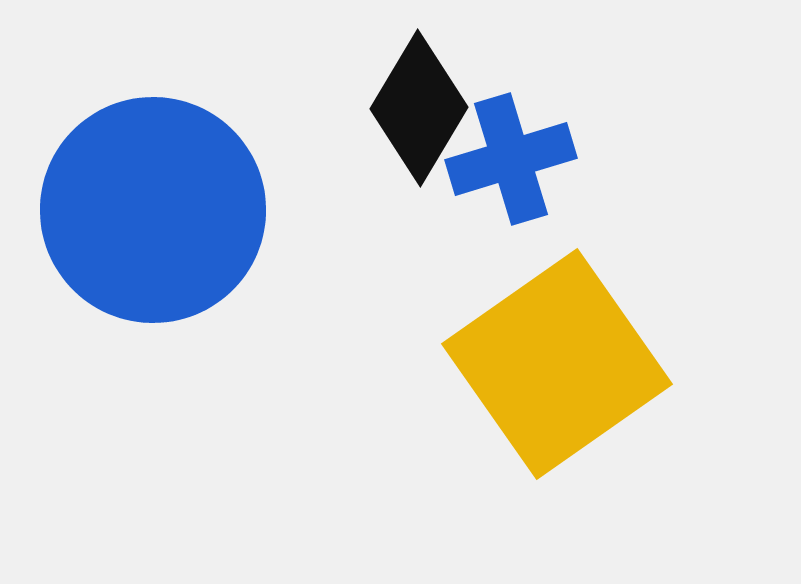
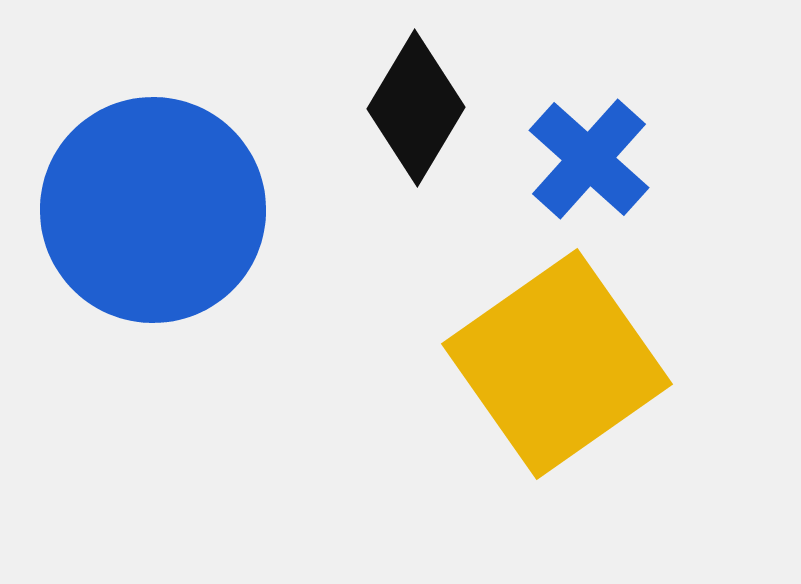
black diamond: moved 3 px left
blue cross: moved 78 px right; rotated 31 degrees counterclockwise
